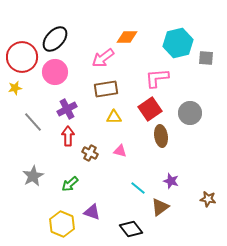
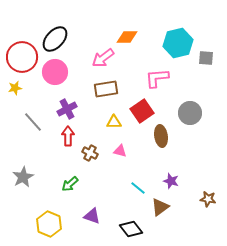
red square: moved 8 px left, 2 px down
yellow triangle: moved 5 px down
gray star: moved 10 px left, 1 px down
purple triangle: moved 4 px down
yellow hexagon: moved 13 px left
